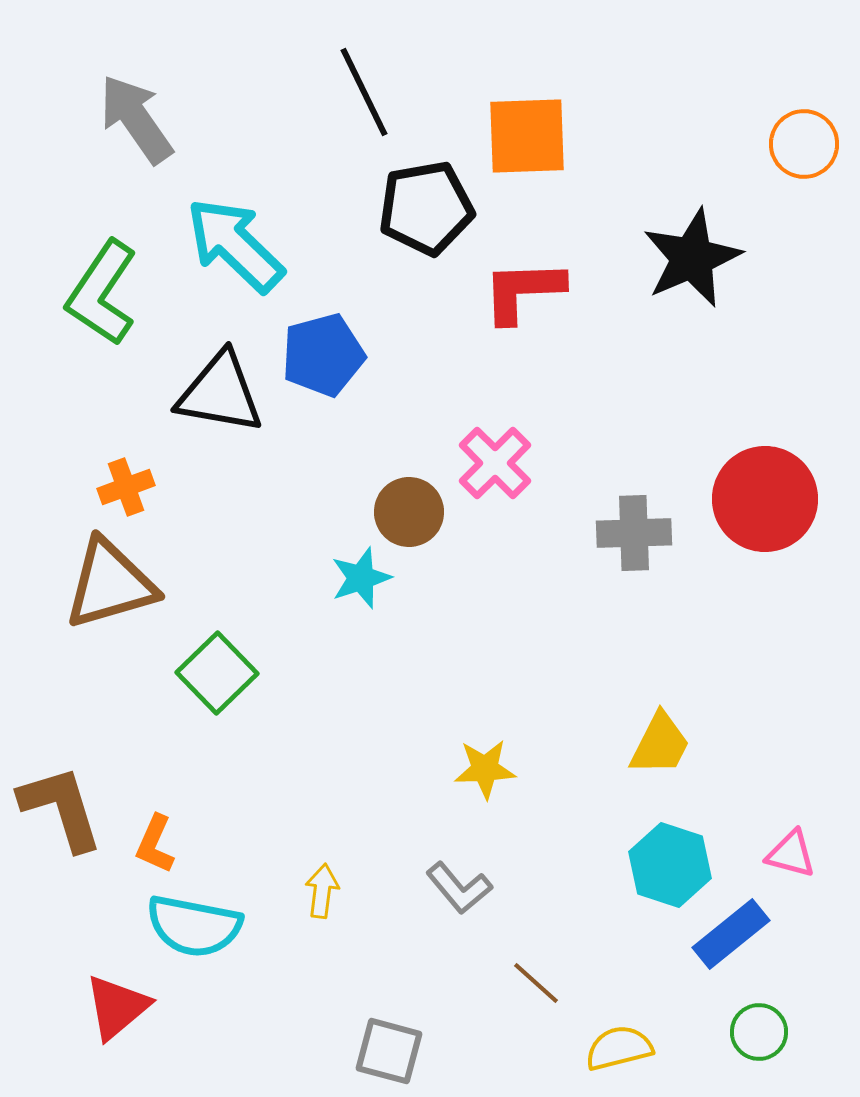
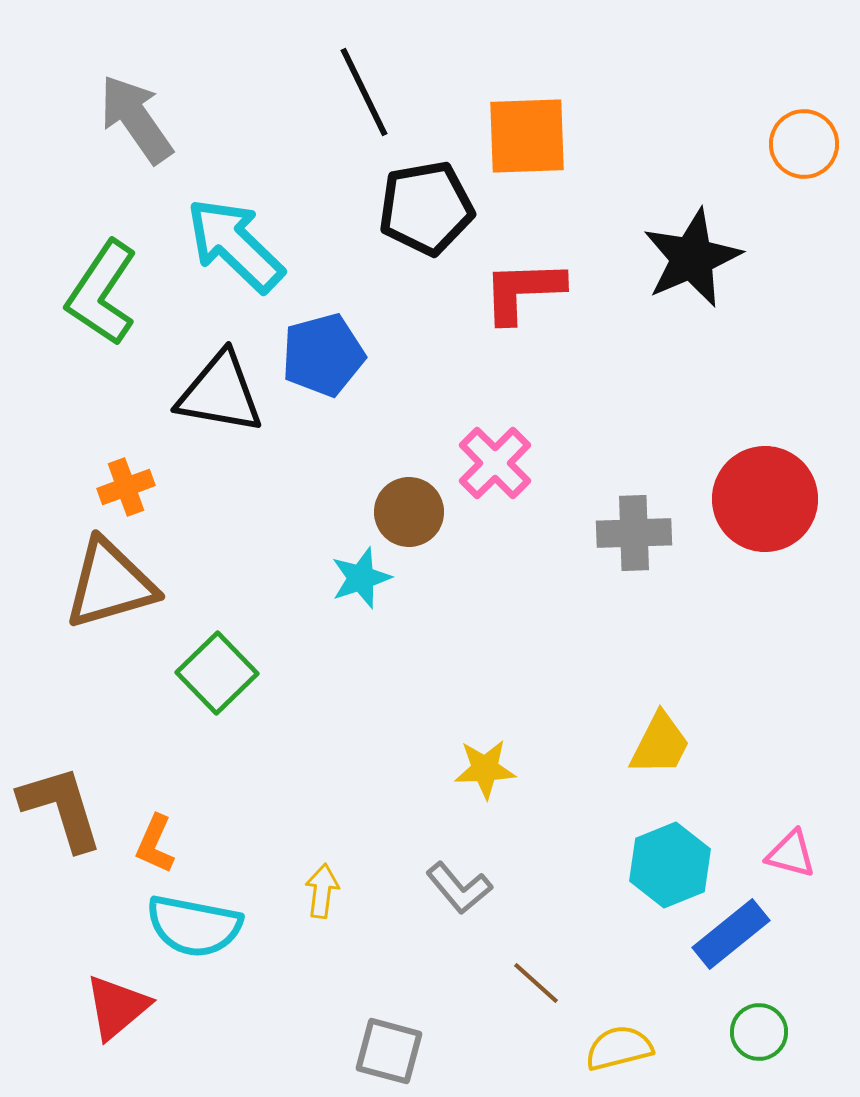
cyan hexagon: rotated 20 degrees clockwise
